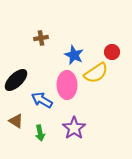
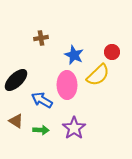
yellow semicircle: moved 2 px right, 2 px down; rotated 10 degrees counterclockwise
green arrow: moved 1 px right, 3 px up; rotated 77 degrees counterclockwise
